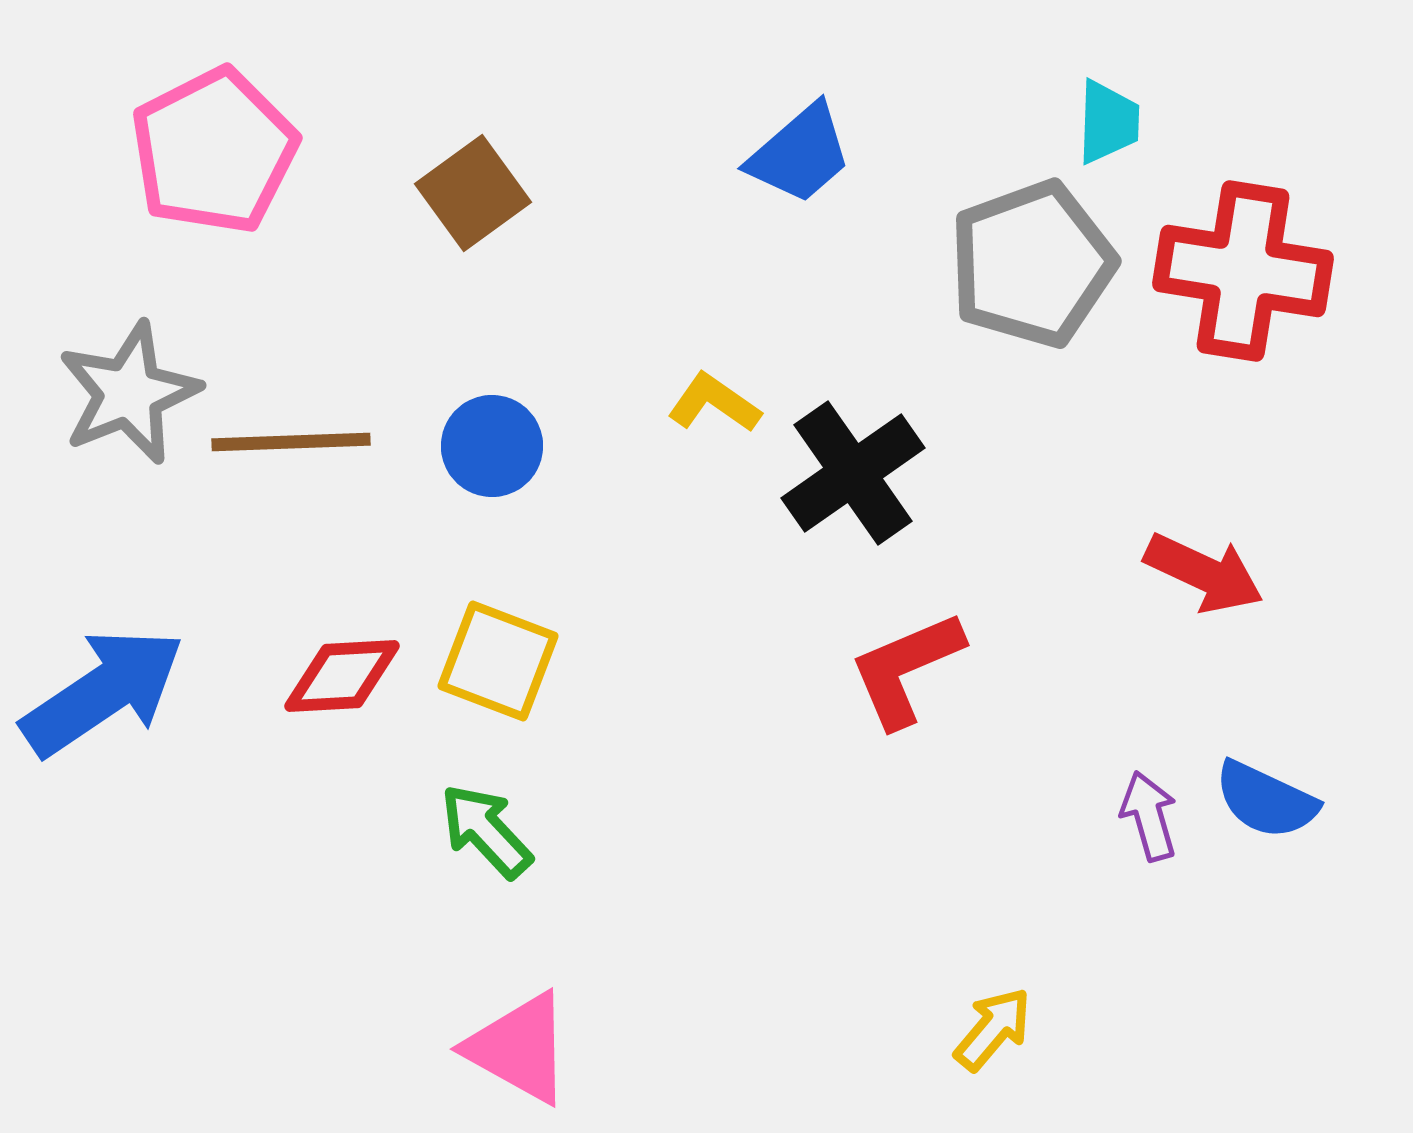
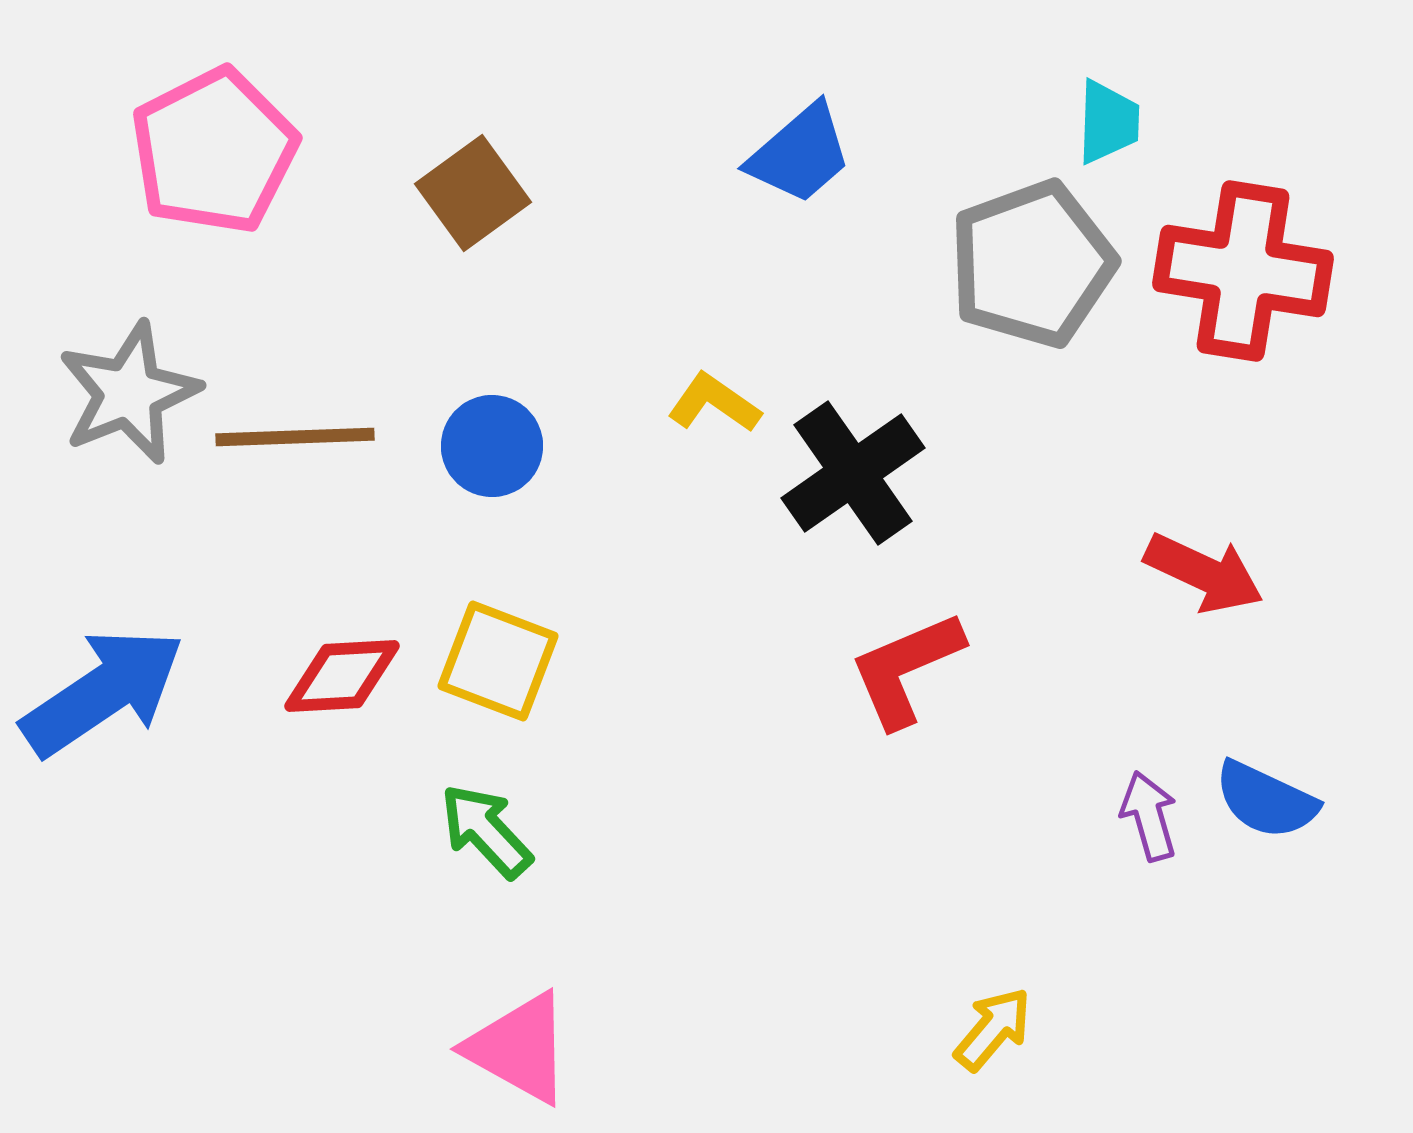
brown line: moved 4 px right, 5 px up
